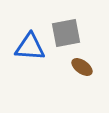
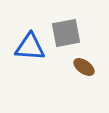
brown ellipse: moved 2 px right
